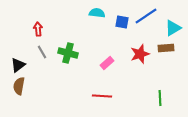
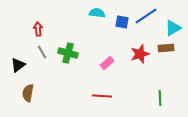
brown semicircle: moved 9 px right, 7 px down
